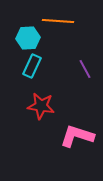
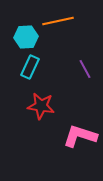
orange line: rotated 16 degrees counterclockwise
cyan hexagon: moved 2 px left, 1 px up
cyan rectangle: moved 2 px left, 1 px down
pink L-shape: moved 3 px right
